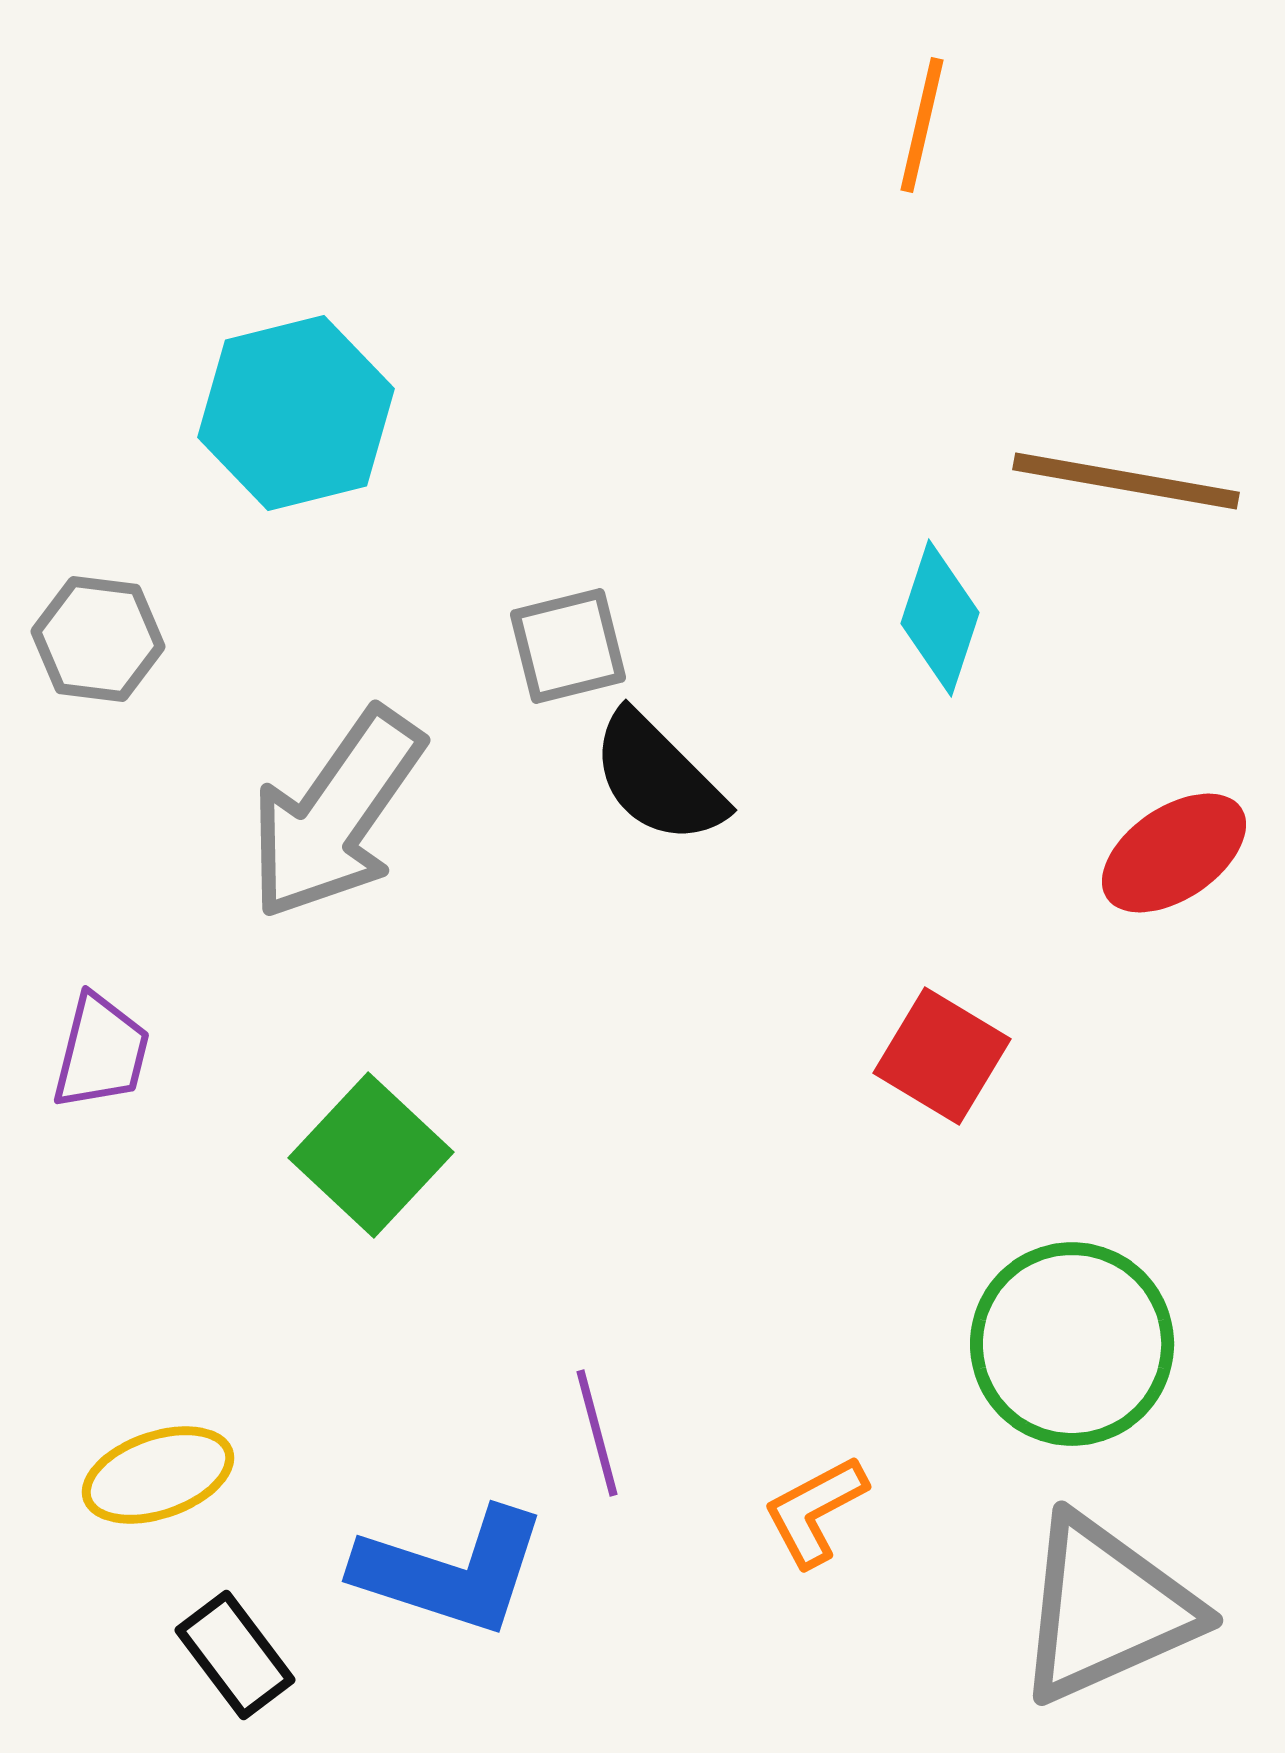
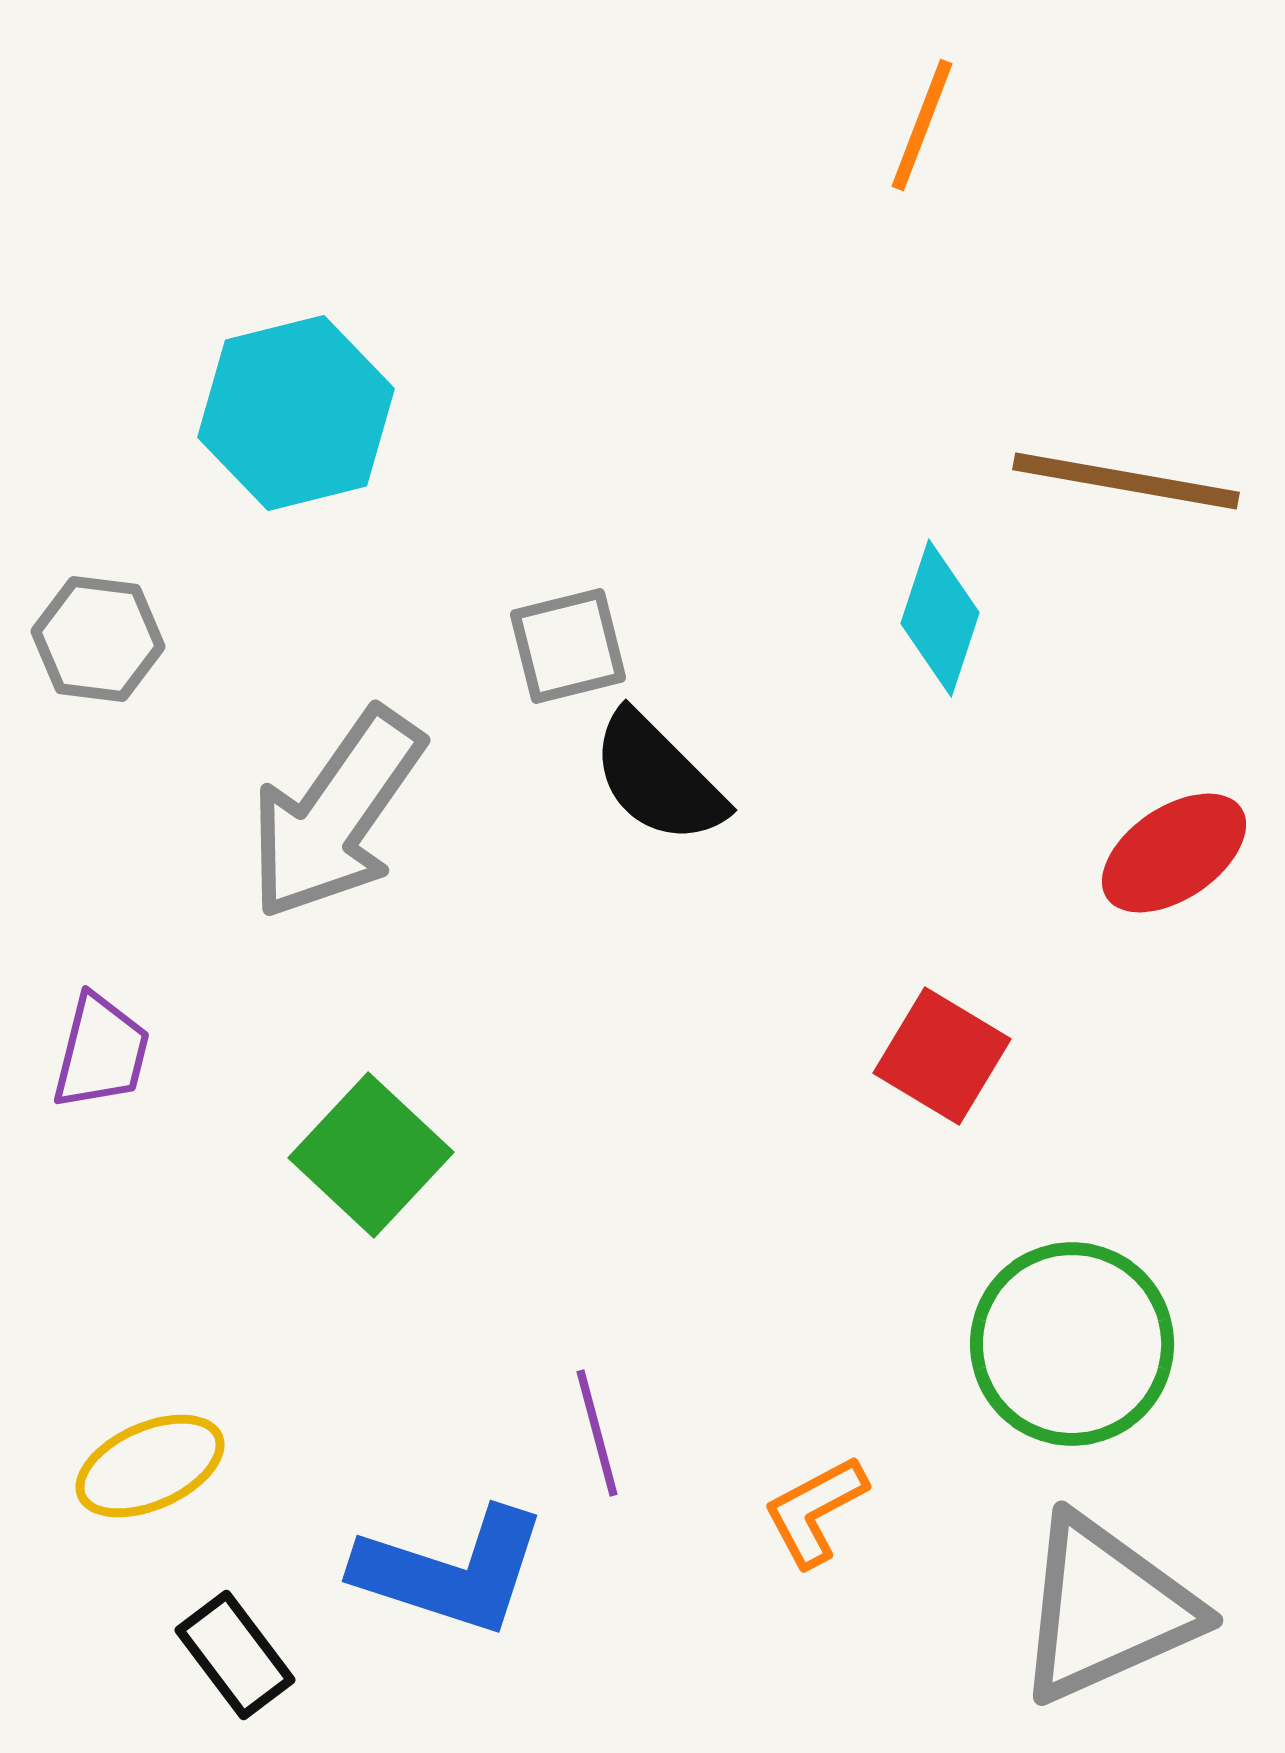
orange line: rotated 8 degrees clockwise
yellow ellipse: moved 8 px left, 9 px up; rotated 5 degrees counterclockwise
